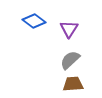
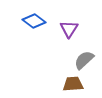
gray semicircle: moved 14 px right
